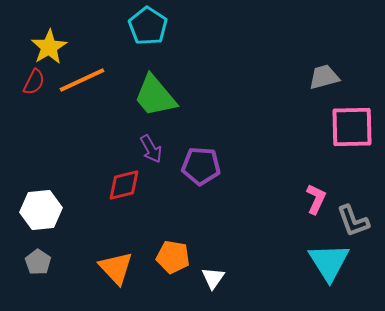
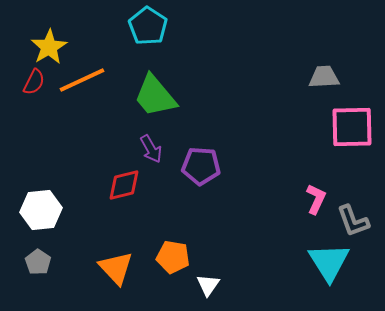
gray trapezoid: rotated 12 degrees clockwise
white triangle: moved 5 px left, 7 px down
